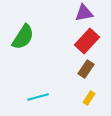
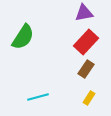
red rectangle: moved 1 px left, 1 px down
